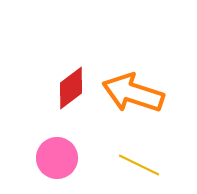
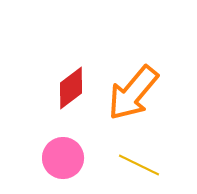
orange arrow: rotated 68 degrees counterclockwise
pink circle: moved 6 px right
